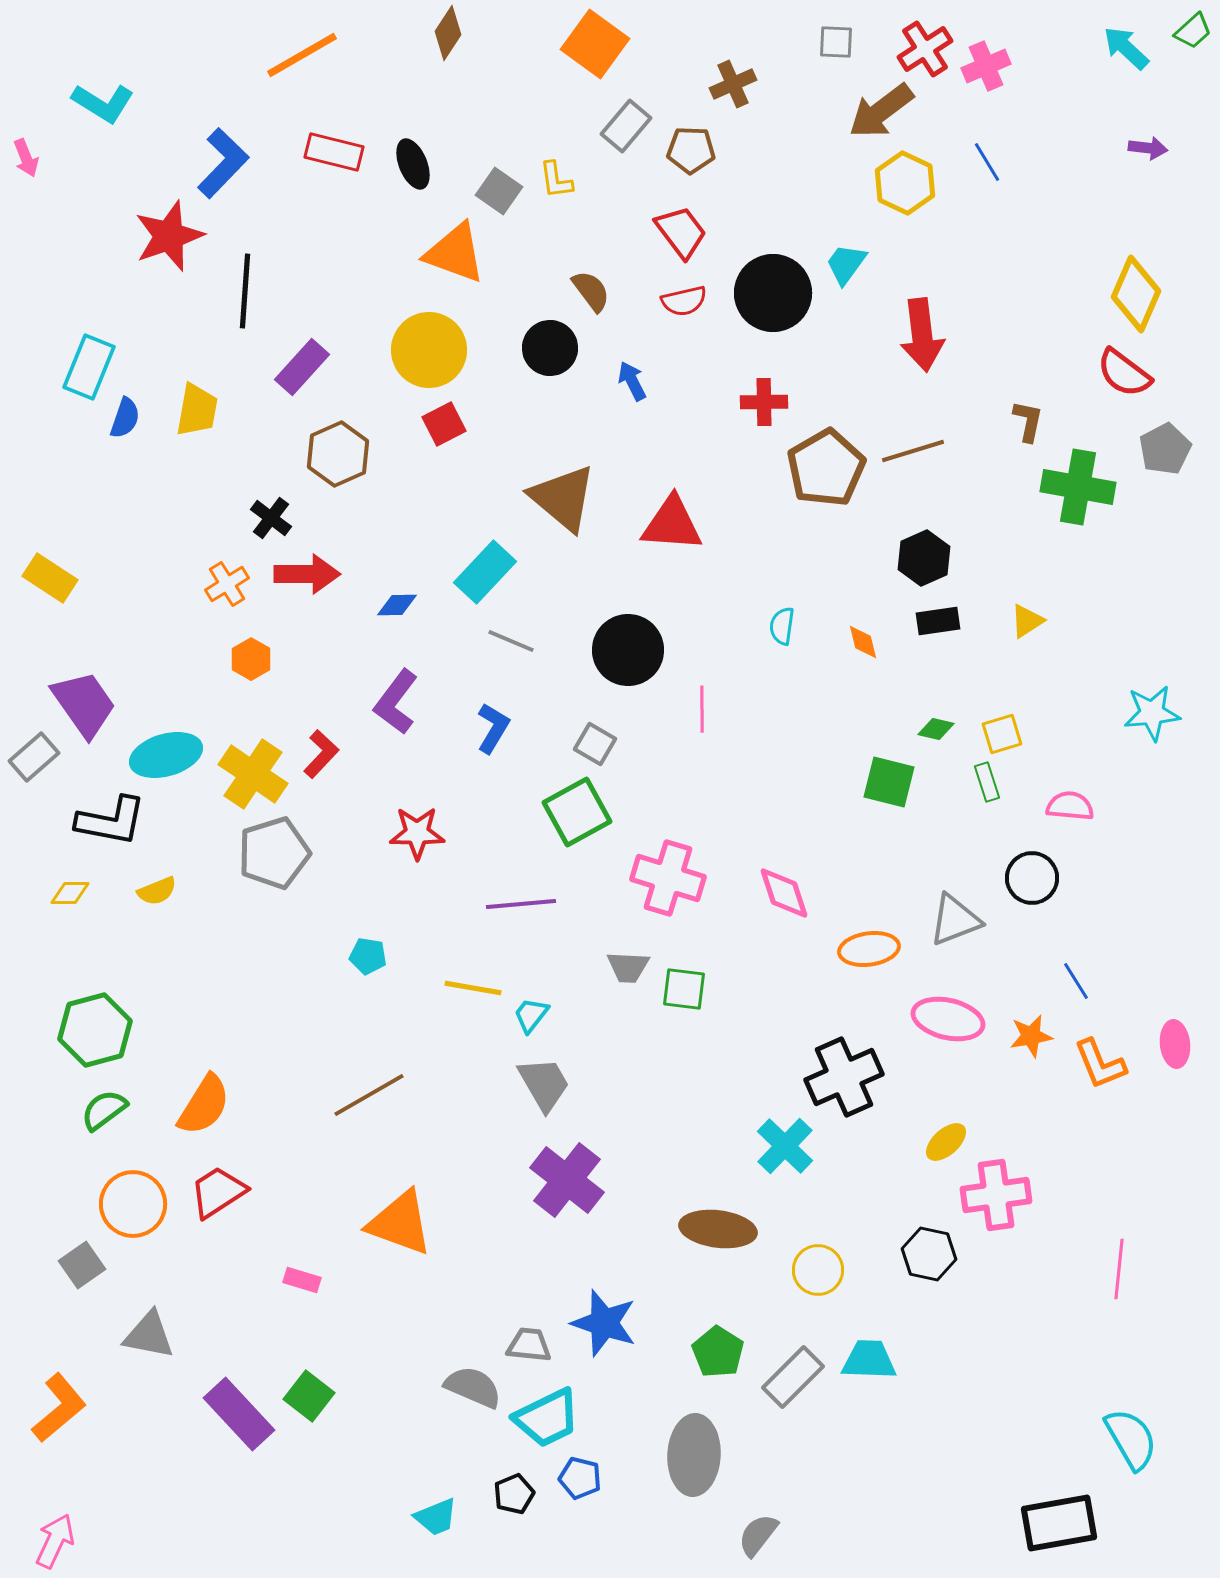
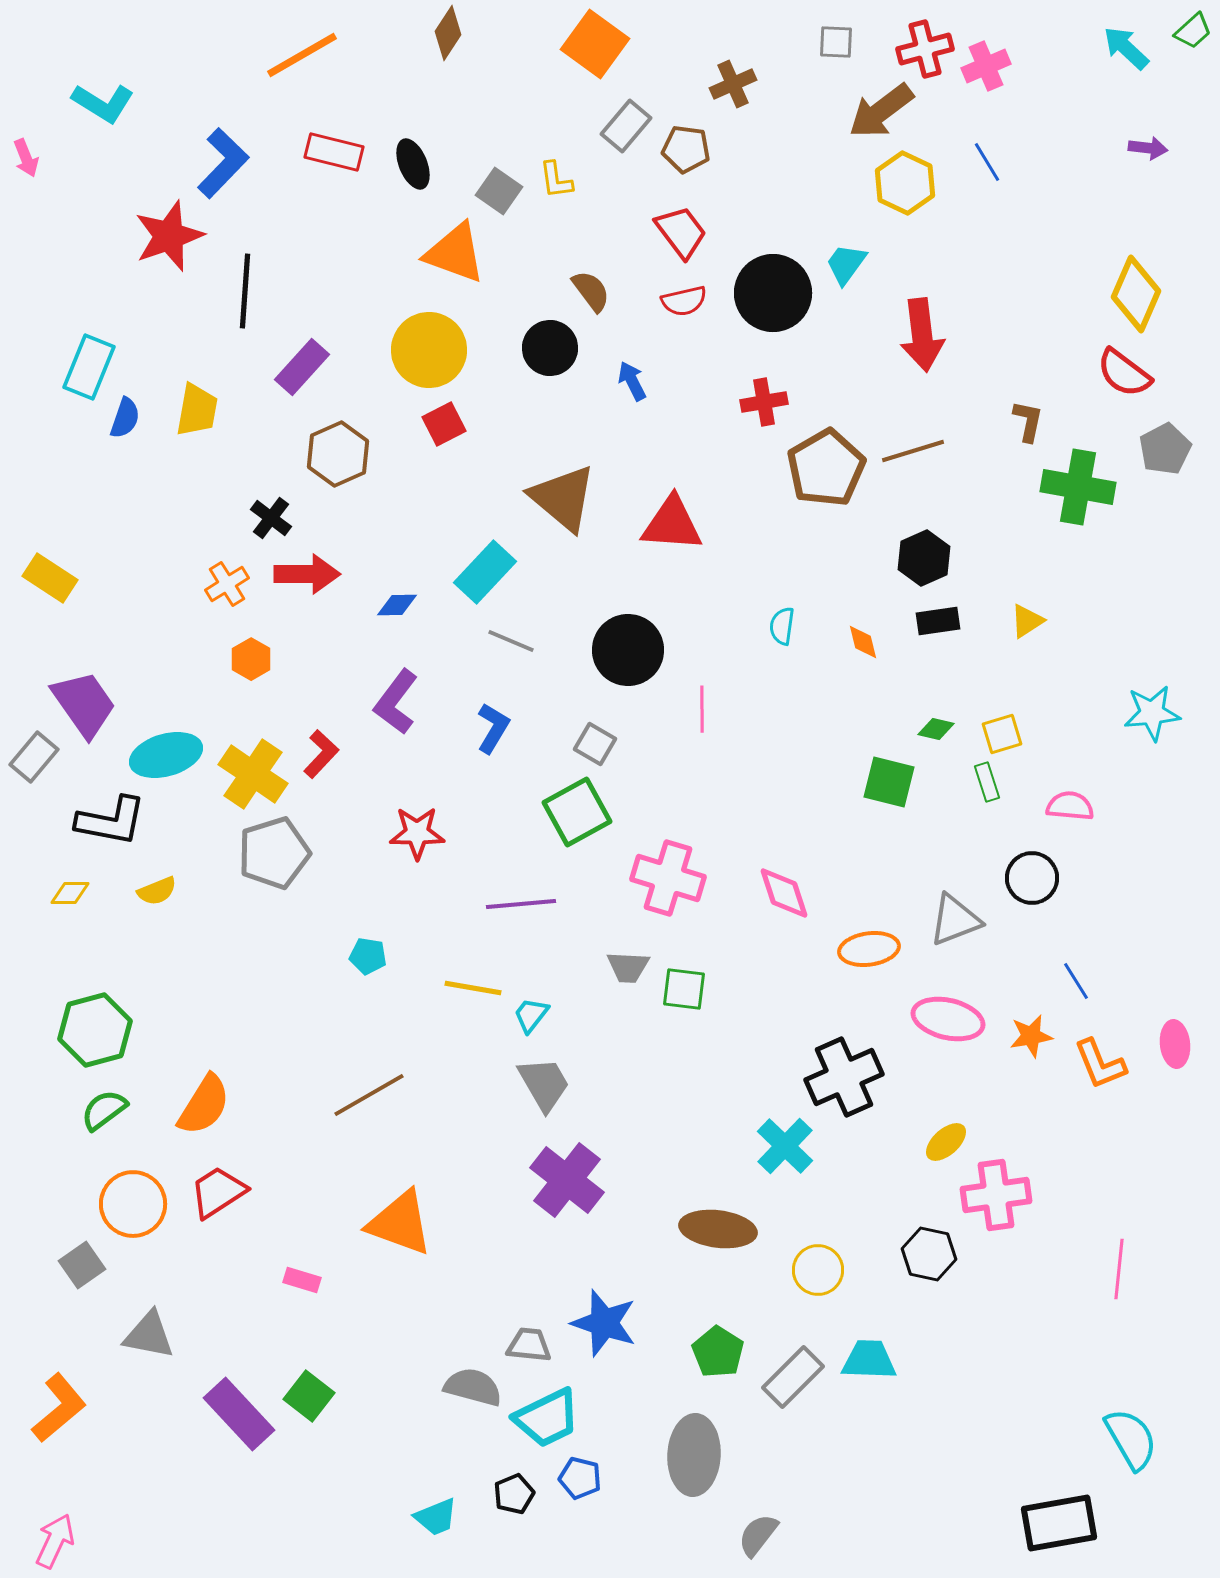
red cross at (925, 49): rotated 18 degrees clockwise
brown pentagon at (691, 150): moved 5 px left, 1 px up; rotated 6 degrees clockwise
red cross at (764, 402): rotated 9 degrees counterclockwise
gray rectangle at (34, 757): rotated 9 degrees counterclockwise
gray semicircle at (473, 1387): rotated 8 degrees counterclockwise
